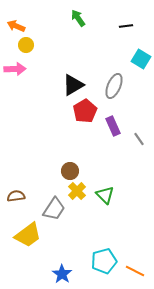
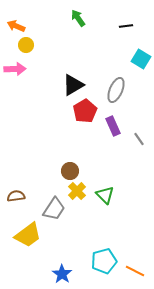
gray ellipse: moved 2 px right, 4 px down
